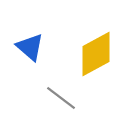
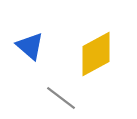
blue triangle: moved 1 px up
